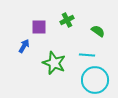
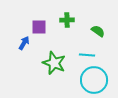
green cross: rotated 24 degrees clockwise
blue arrow: moved 3 px up
cyan circle: moved 1 px left
